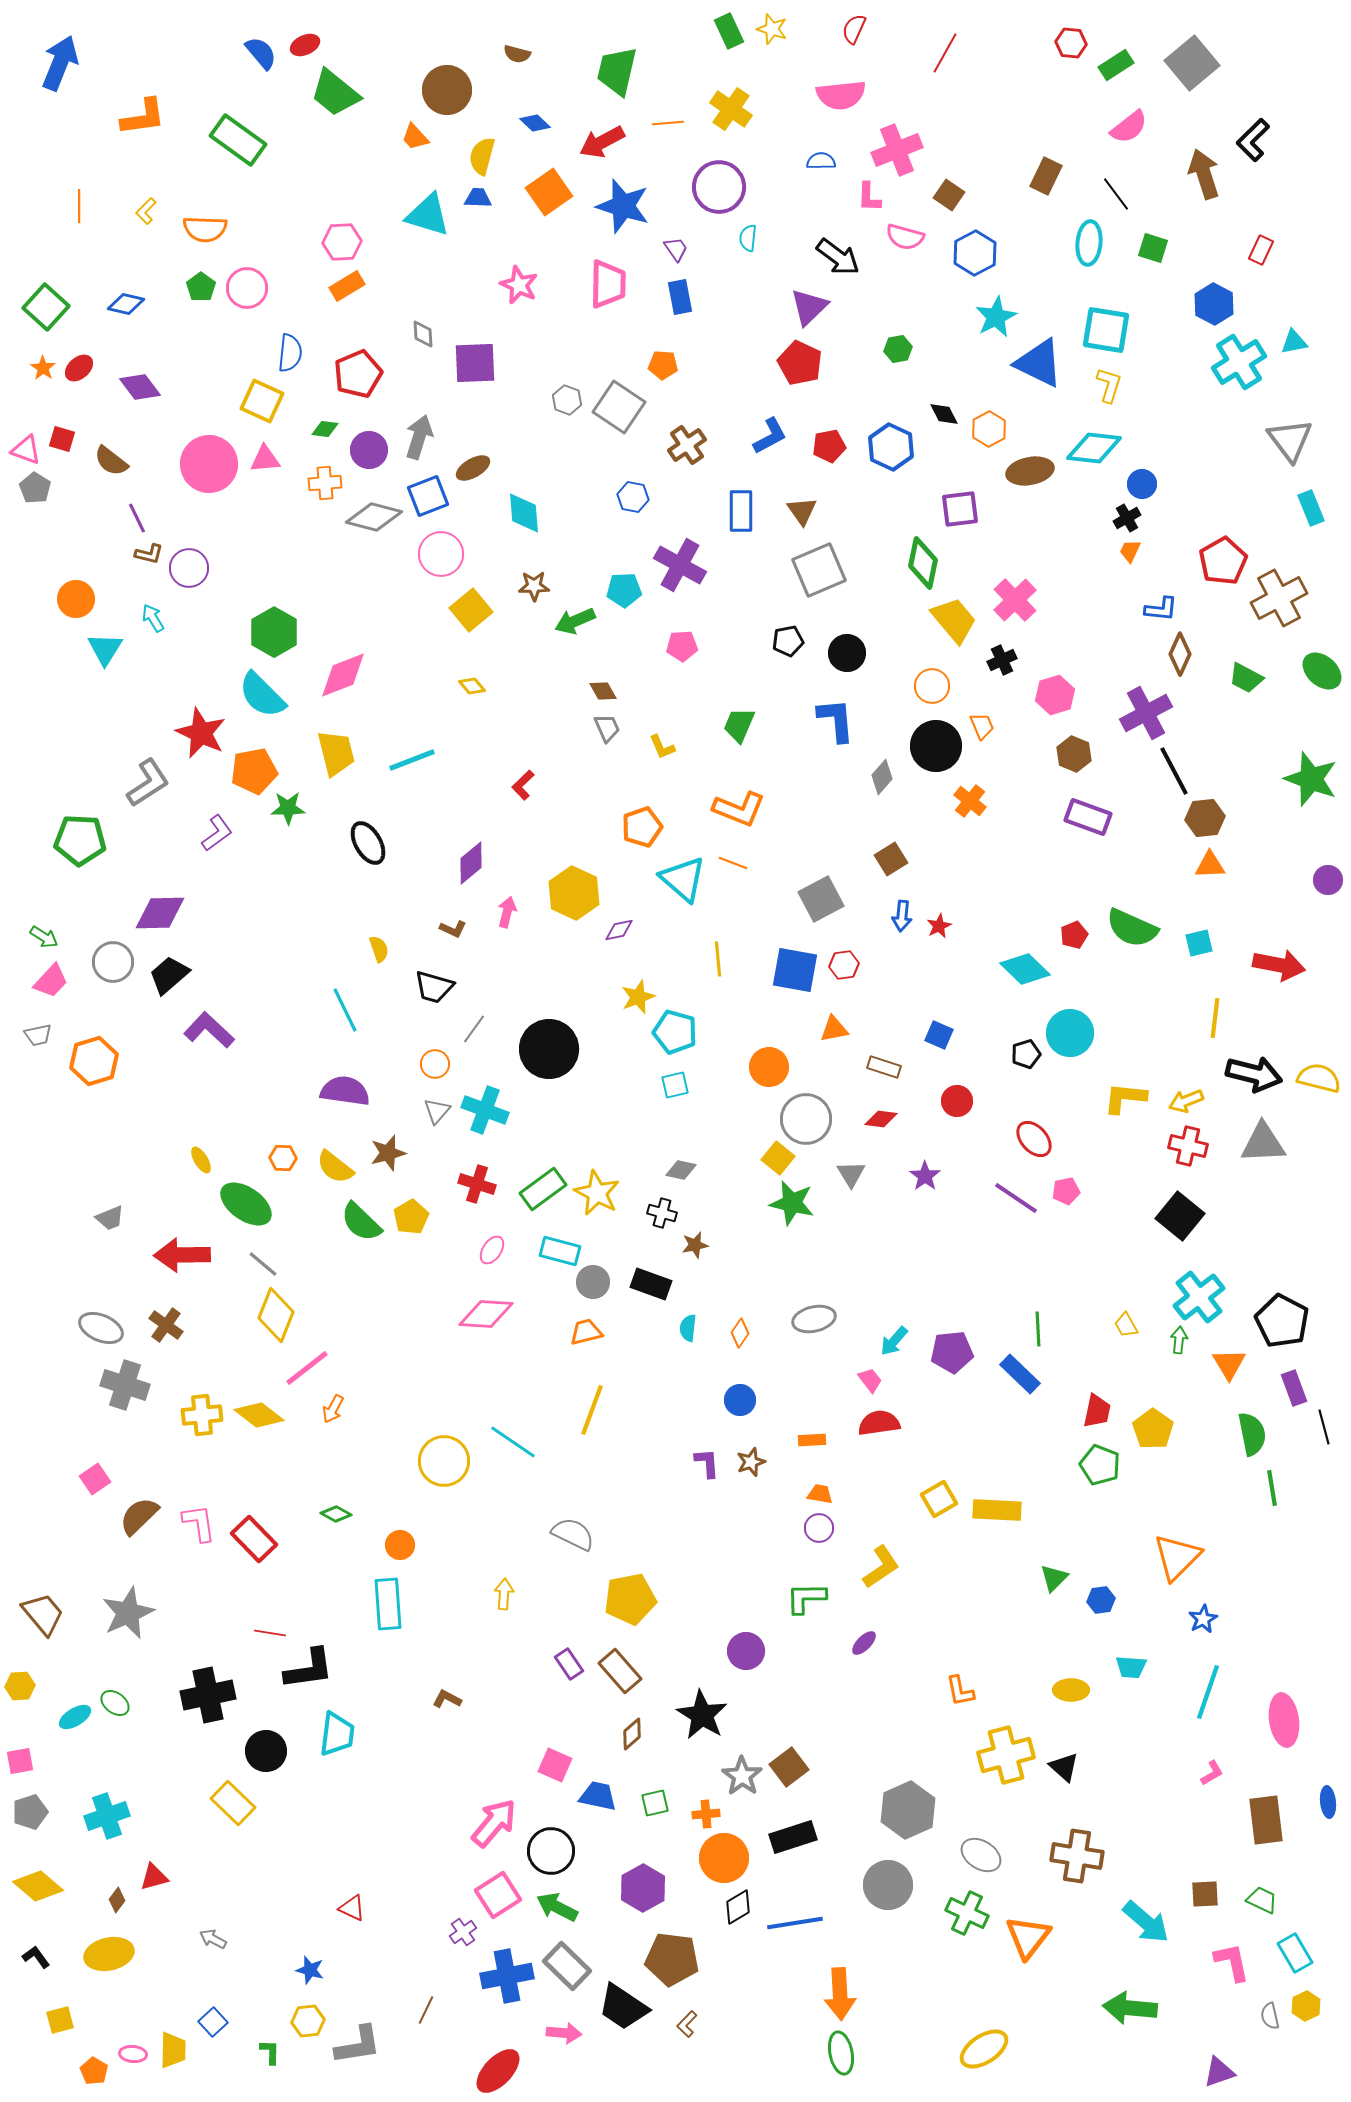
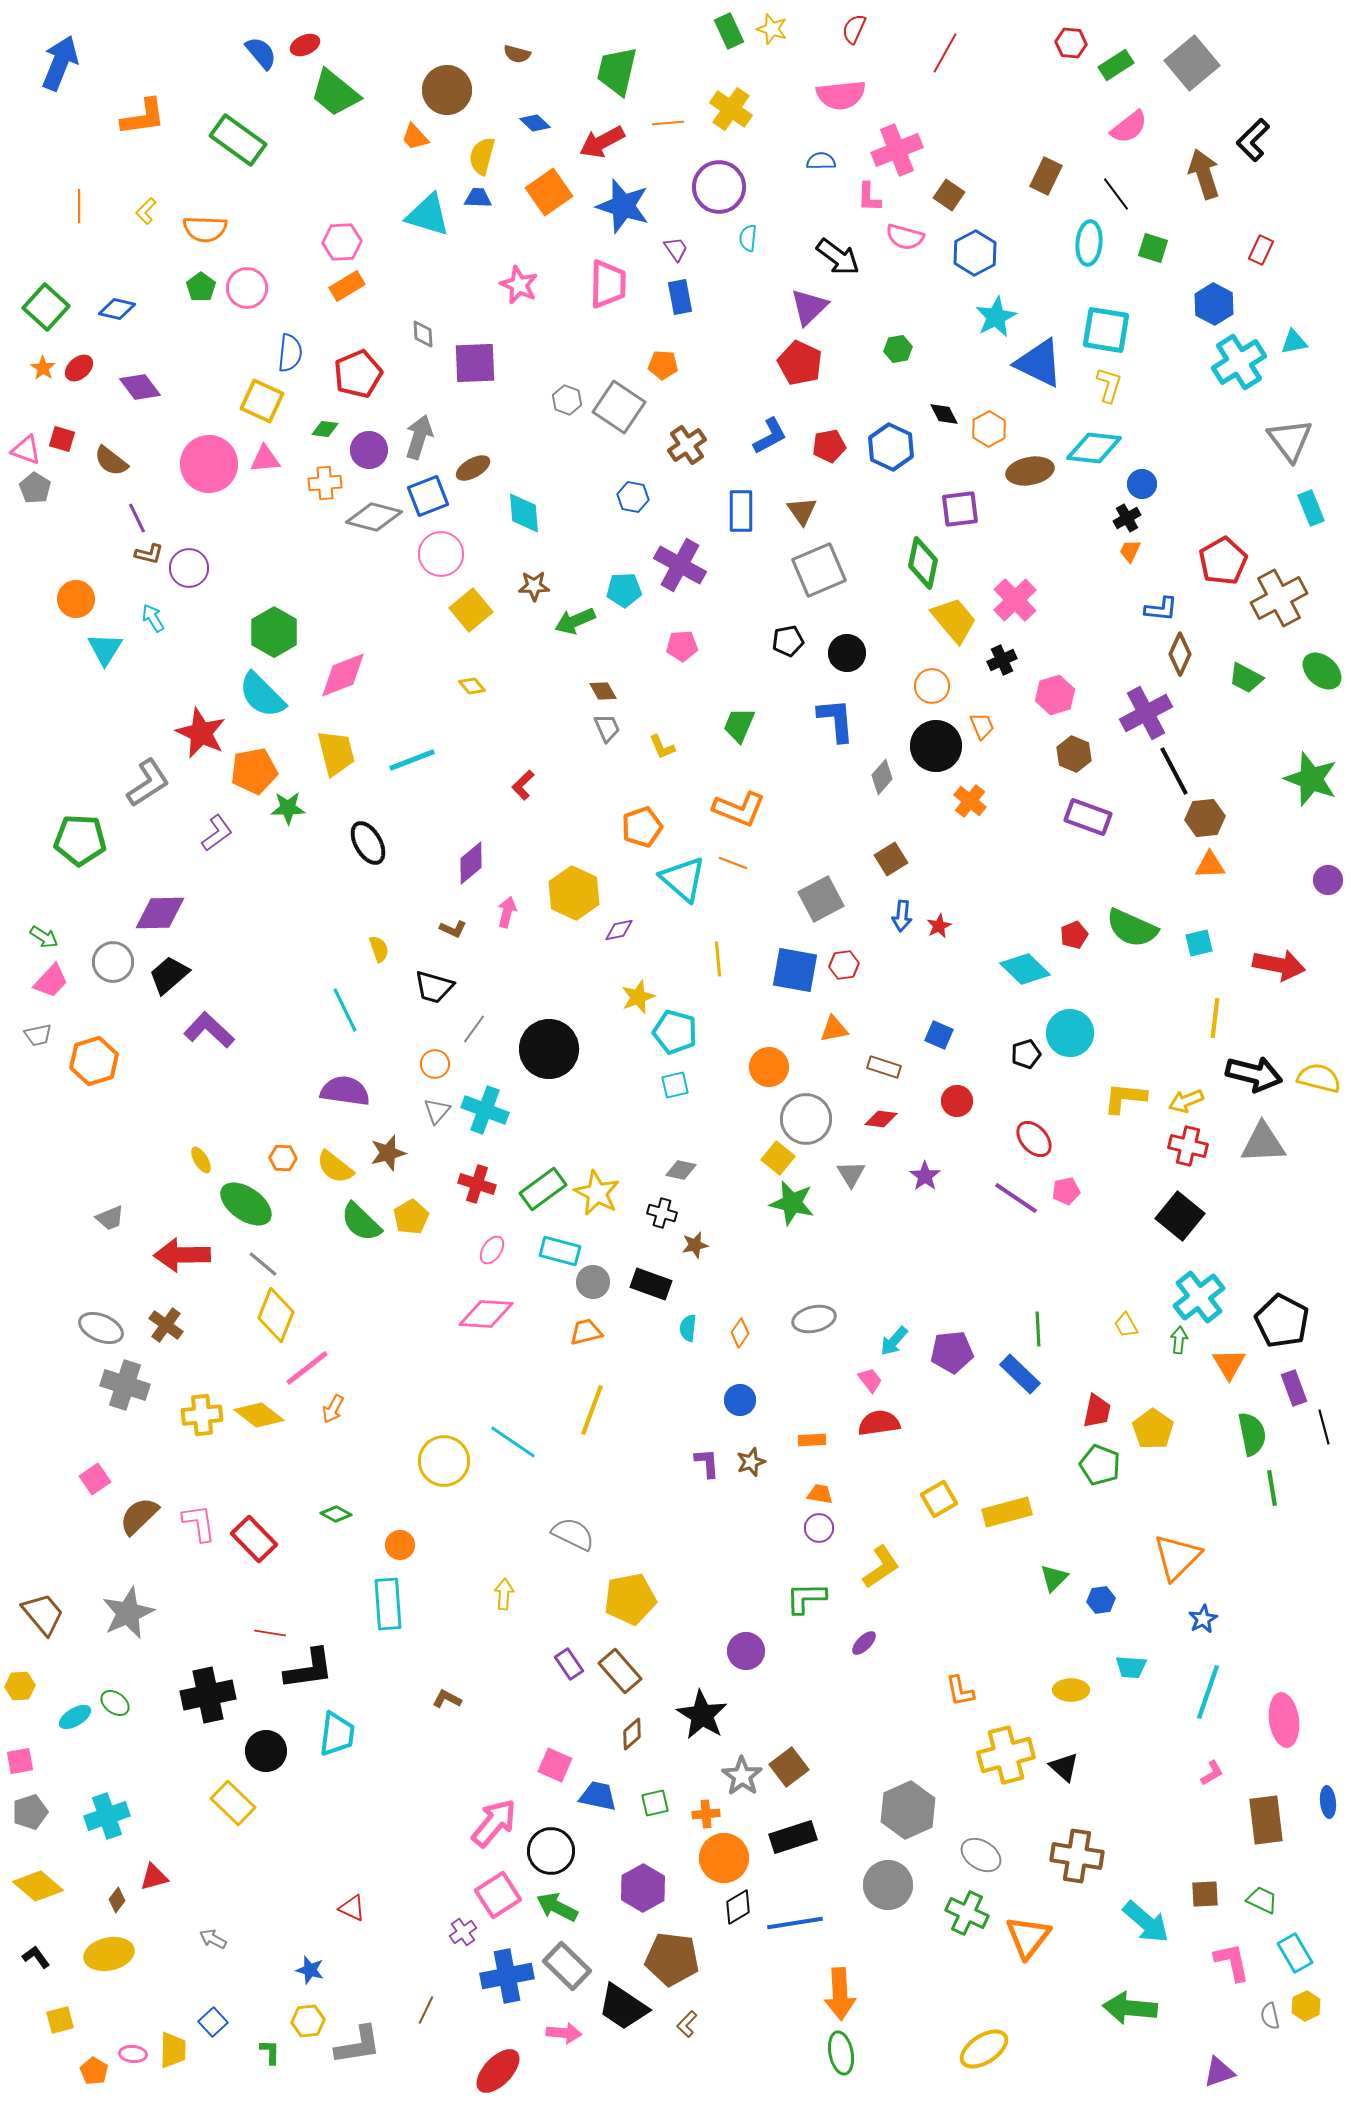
blue diamond at (126, 304): moved 9 px left, 5 px down
yellow rectangle at (997, 1510): moved 10 px right, 2 px down; rotated 18 degrees counterclockwise
